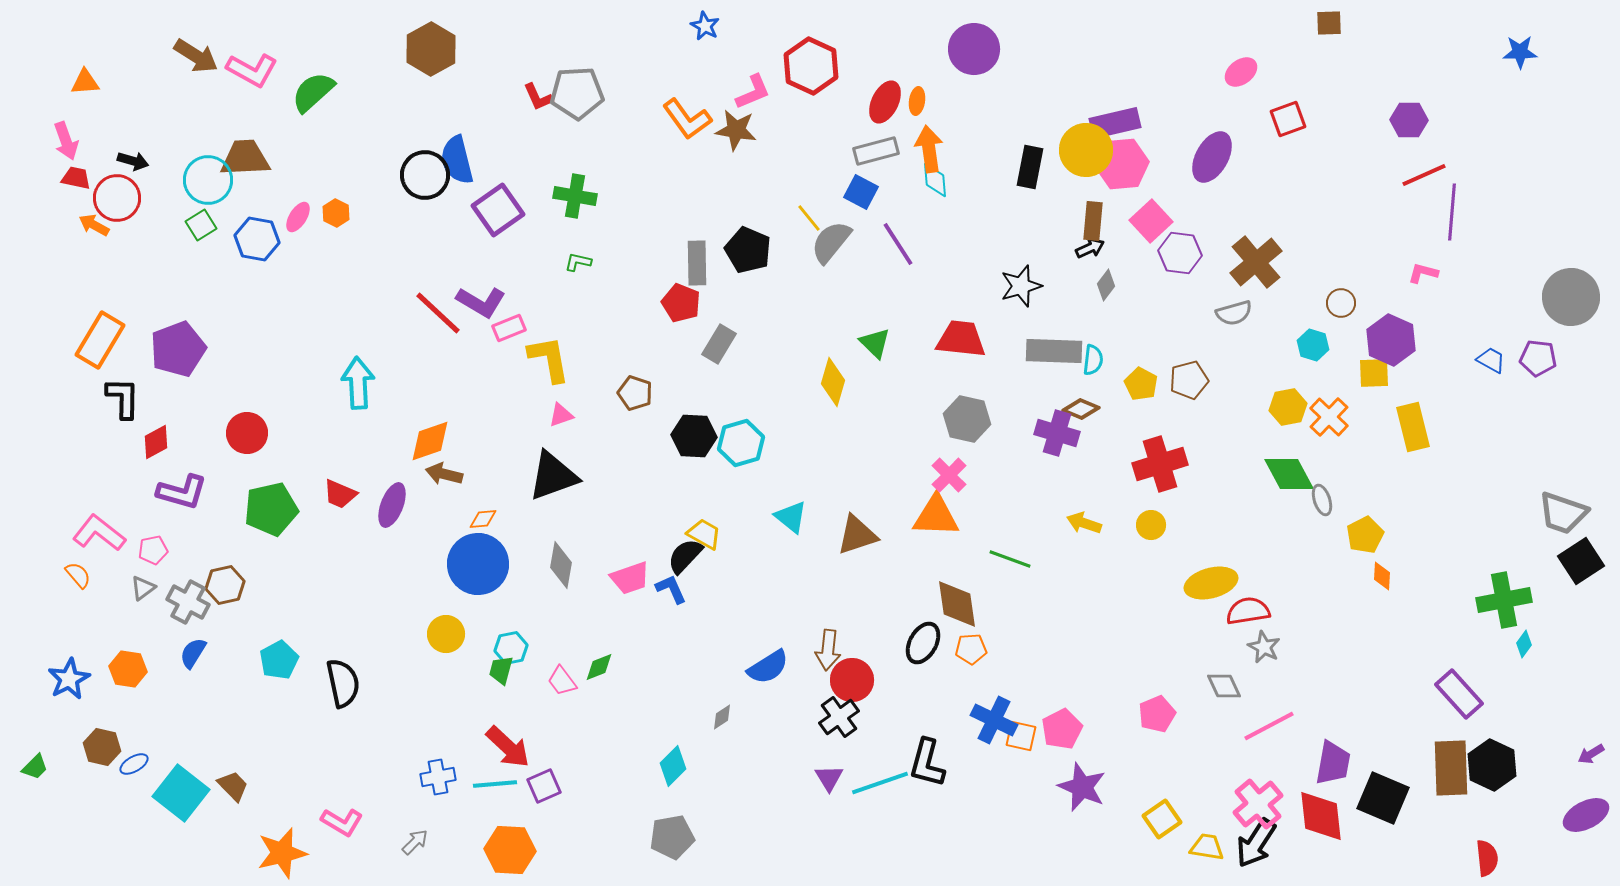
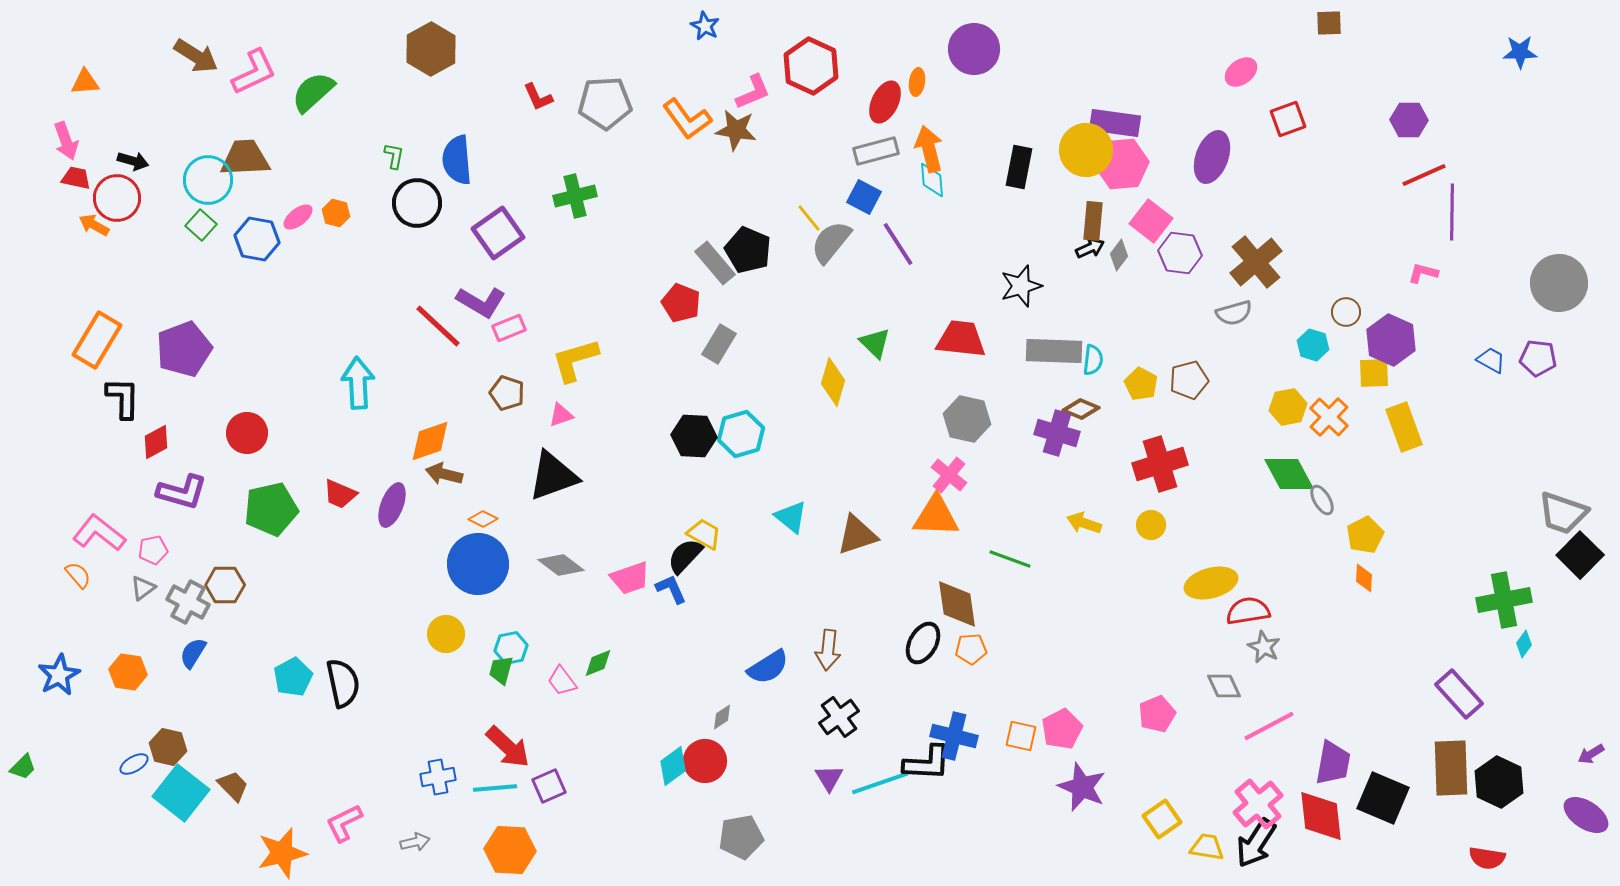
pink L-shape at (252, 70): moved 2 px right, 2 px down; rotated 54 degrees counterclockwise
gray pentagon at (577, 93): moved 28 px right, 10 px down
orange ellipse at (917, 101): moved 19 px up
purple rectangle at (1115, 123): rotated 21 degrees clockwise
orange arrow at (929, 149): rotated 6 degrees counterclockwise
purple ellipse at (1212, 157): rotated 9 degrees counterclockwise
blue semicircle at (457, 160): rotated 9 degrees clockwise
black rectangle at (1030, 167): moved 11 px left
black circle at (425, 175): moved 8 px left, 28 px down
cyan diamond at (935, 180): moved 3 px left
blue square at (861, 192): moved 3 px right, 5 px down
green cross at (575, 196): rotated 24 degrees counterclockwise
purple square at (498, 210): moved 23 px down
purple line at (1452, 212): rotated 4 degrees counterclockwise
orange hexagon at (336, 213): rotated 12 degrees counterclockwise
pink ellipse at (298, 217): rotated 20 degrees clockwise
pink square at (1151, 221): rotated 9 degrees counterclockwise
green square at (201, 225): rotated 16 degrees counterclockwise
green L-shape at (578, 262): moved 184 px left, 106 px up; rotated 88 degrees clockwise
gray rectangle at (697, 263): moved 18 px right; rotated 39 degrees counterclockwise
gray diamond at (1106, 285): moved 13 px right, 30 px up
gray circle at (1571, 297): moved 12 px left, 14 px up
brown circle at (1341, 303): moved 5 px right, 9 px down
red line at (438, 313): moved 13 px down
orange rectangle at (100, 340): moved 3 px left
purple pentagon at (178, 349): moved 6 px right
yellow L-shape at (549, 359): moved 26 px right, 1 px down; rotated 96 degrees counterclockwise
brown pentagon at (635, 393): moved 128 px left
yellow rectangle at (1413, 427): moved 9 px left; rotated 6 degrees counterclockwise
cyan hexagon at (741, 443): moved 9 px up
pink cross at (949, 475): rotated 6 degrees counterclockwise
gray ellipse at (1322, 500): rotated 12 degrees counterclockwise
orange diamond at (483, 519): rotated 32 degrees clockwise
black square at (1581, 561): moved 1 px left, 6 px up; rotated 12 degrees counterclockwise
gray diamond at (561, 565): rotated 63 degrees counterclockwise
orange diamond at (1382, 576): moved 18 px left, 2 px down
brown hexagon at (225, 585): rotated 12 degrees clockwise
cyan pentagon at (279, 660): moved 14 px right, 17 px down
green diamond at (599, 667): moved 1 px left, 4 px up
orange hexagon at (128, 669): moved 3 px down
blue star at (69, 679): moved 10 px left, 4 px up
red circle at (852, 680): moved 147 px left, 81 px down
blue cross at (994, 720): moved 40 px left, 16 px down; rotated 12 degrees counterclockwise
brown hexagon at (102, 747): moved 66 px right
black L-shape at (927, 763): rotated 102 degrees counterclockwise
black hexagon at (1492, 765): moved 7 px right, 17 px down
cyan diamond at (673, 766): rotated 9 degrees clockwise
green trapezoid at (35, 767): moved 12 px left
cyan line at (495, 784): moved 4 px down
purple square at (544, 786): moved 5 px right
purple ellipse at (1586, 815): rotated 60 degrees clockwise
pink L-shape at (342, 822): moved 2 px right, 1 px down; rotated 123 degrees clockwise
gray pentagon at (672, 837): moved 69 px right
gray arrow at (415, 842): rotated 32 degrees clockwise
red semicircle at (1487, 858): rotated 105 degrees clockwise
